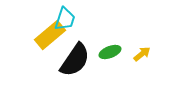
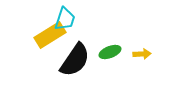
yellow rectangle: rotated 8 degrees clockwise
yellow arrow: rotated 36 degrees clockwise
